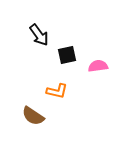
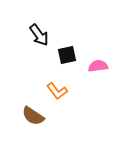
orange L-shape: rotated 40 degrees clockwise
